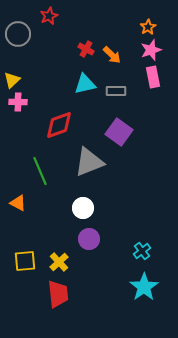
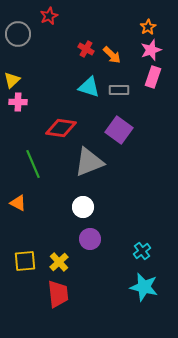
pink rectangle: rotated 30 degrees clockwise
cyan triangle: moved 4 px right, 3 px down; rotated 30 degrees clockwise
gray rectangle: moved 3 px right, 1 px up
red diamond: moved 2 px right, 3 px down; rotated 28 degrees clockwise
purple square: moved 2 px up
green line: moved 7 px left, 7 px up
white circle: moved 1 px up
purple circle: moved 1 px right
cyan star: rotated 24 degrees counterclockwise
